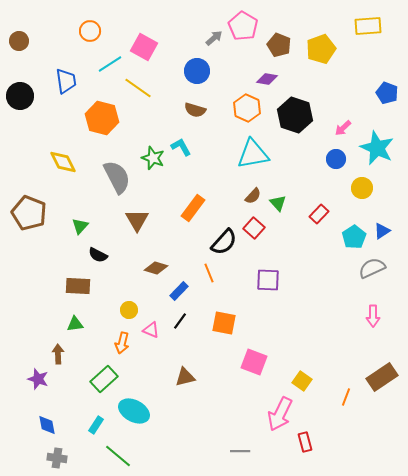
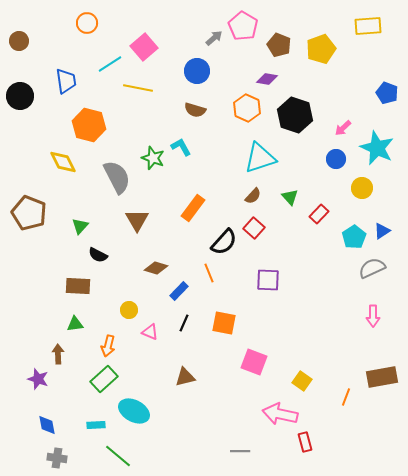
orange circle at (90, 31): moved 3 px left, 8 px up
pink square at (144, 47): rotated 20 degrees clockwise
yellow line at (138, 88): rotated 24 degrees counterclockwise
orange hexagon at (102, 118): moved 13 px left, 7 px down
cyan triangle at (253, 154): moved 7 px right, 4 px down; rotated 8 degrees counterclockwise
green triangle at (278, 203): moved 12 px right, 6 px up
black line at (180, 321): moved 4 px right, 2 px down; rotated 12 degrees counterclockwise
pink triangle at (151, 330): moved 1 px left, 2 px down
orange arrow at (122, 343): moved 14 px left, 3 px down
brown rectangle at (382, 377): rotated 24 degrees clockwise
pink arrow at (280, 414): rotated 76 degrees clockwise
cyan rectangle at (96, 425): rotated 54 degrees clockwise
